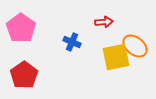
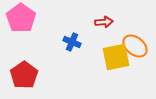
pink pentagon: moved 10 px up
